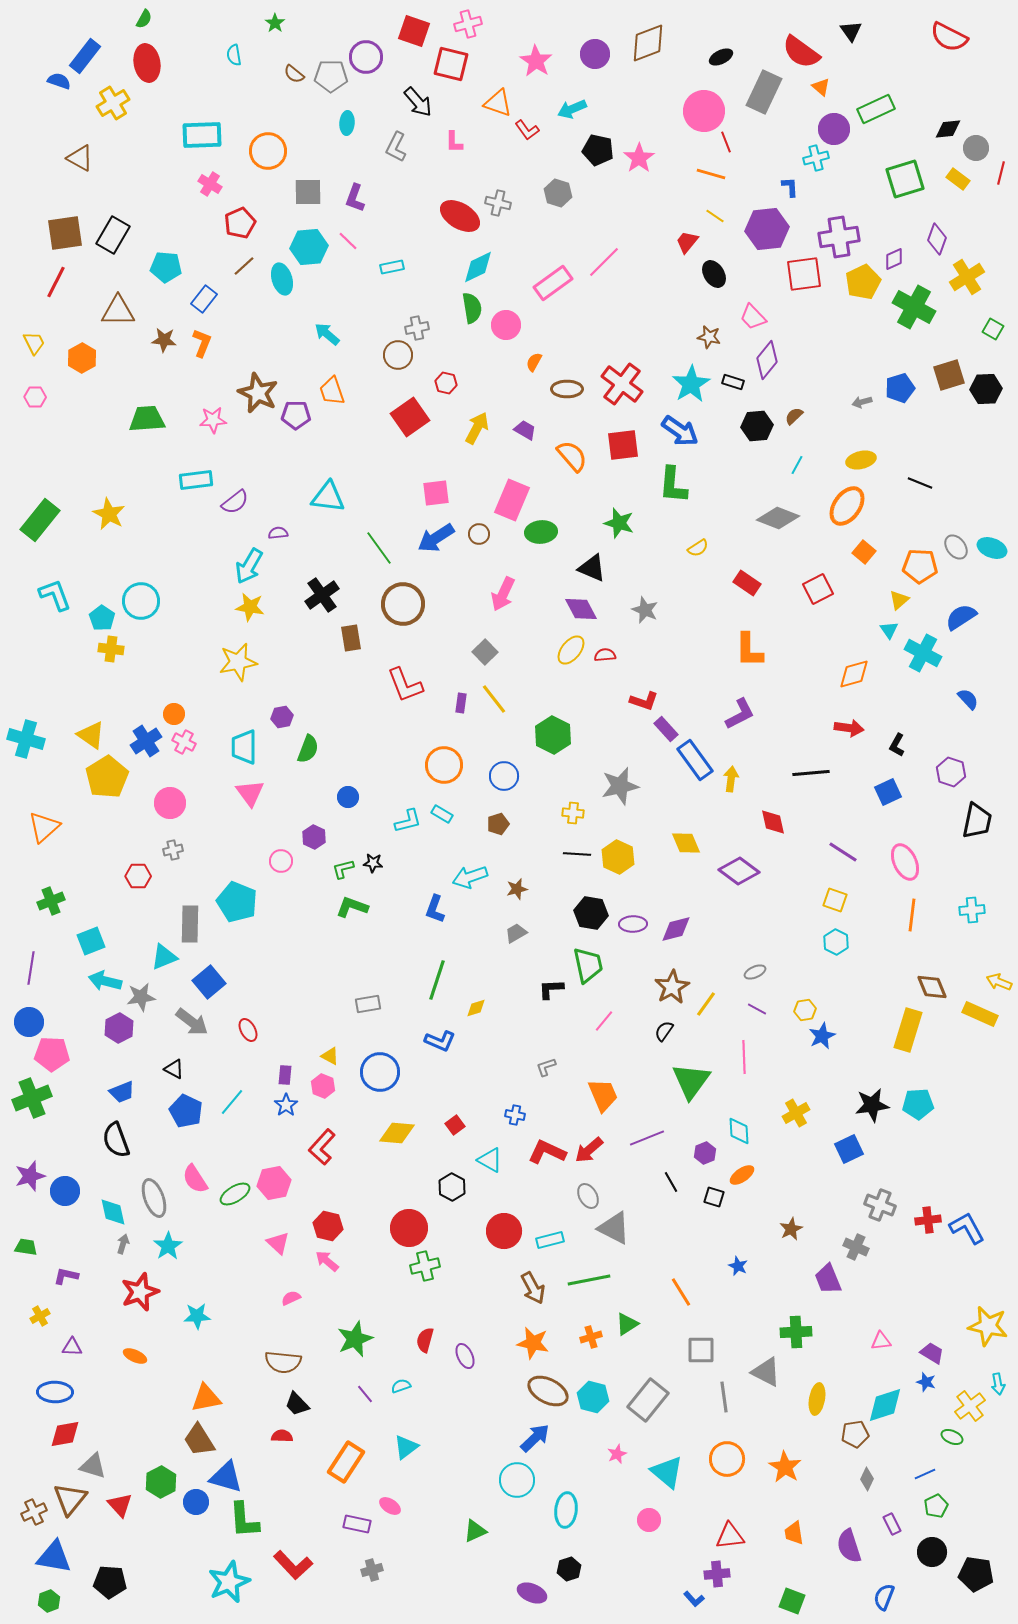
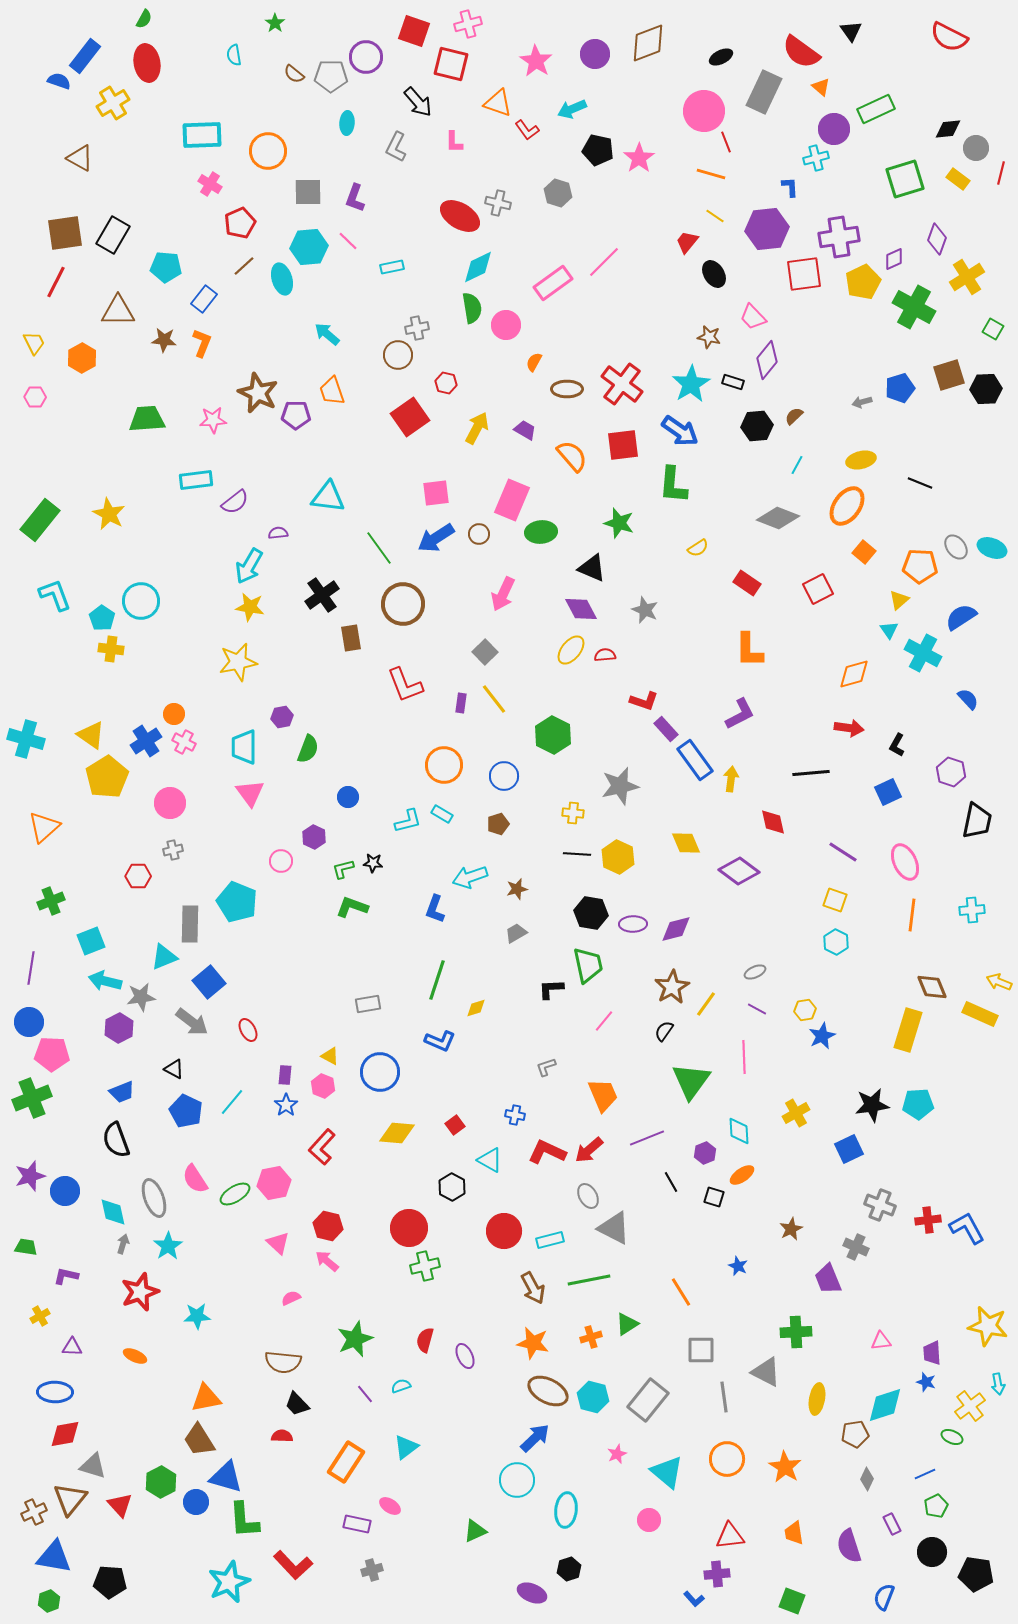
purple trapezoid at (932, 1353): rotated 125 degrees counterclockwise
